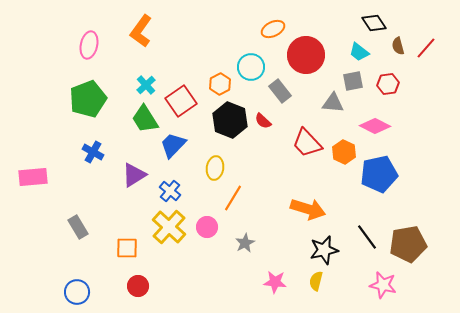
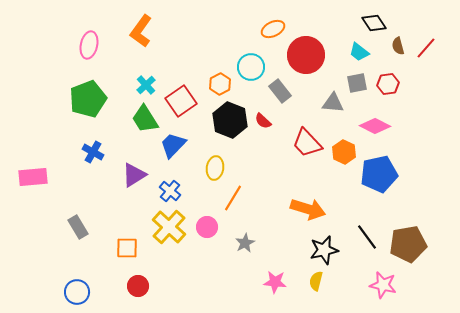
gray square at (353, 81): moved 4 px right, 2 px down
